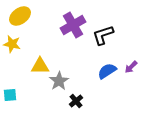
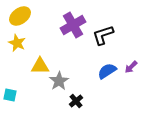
yellow star: moved 5 px right, 1 px up; rotated 12 degrees clockwise
cyan square: rotated 16 degrees clockwise
